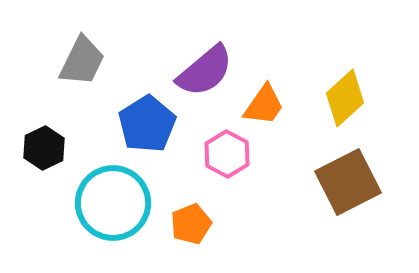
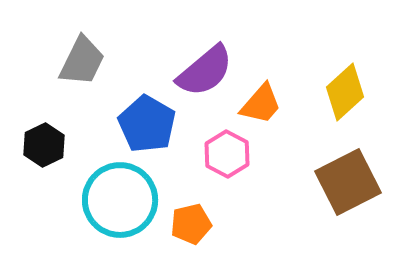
yellow diamond: moved 6 px up
orange trapezoid: moved 3 px left, 1 px up; rotated 6 degrees clockwise
blue pentagon: rotated 10 degrees counterclockwise
black hexagon: moved 3 px up
cyan circle: moved 7 px right, 3 px up
orange pentagon: rotated 9 degrees clockwise
